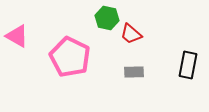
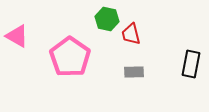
green hexagon: moved 1 px down
red trapezoid: rotated 35 degrees clockwise
pink pentagon: rotated 9 degrees clockwise
black rectangle: moved 3 px right, 1 px up
